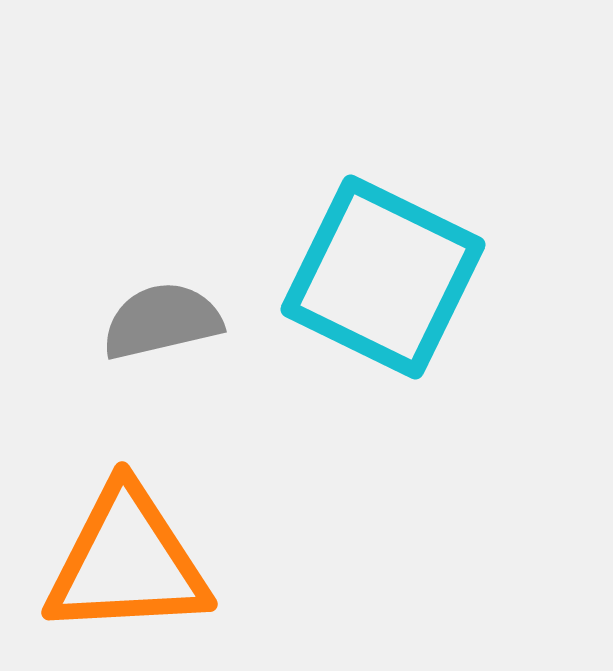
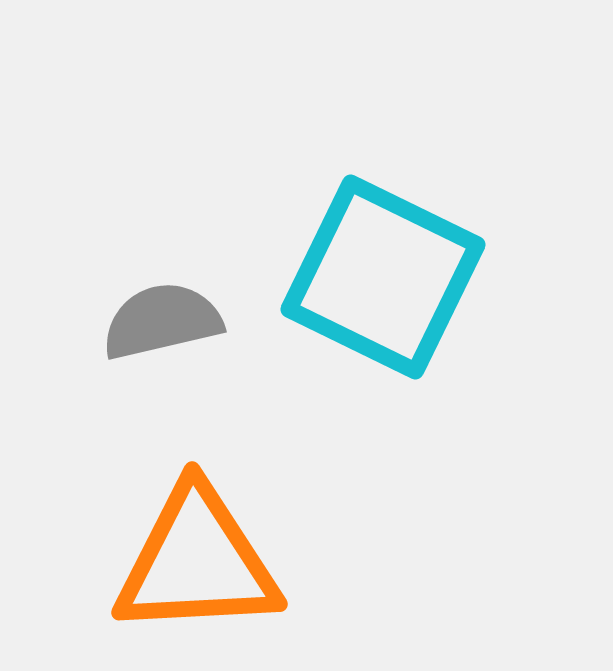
orange triangle: moved 70 px right
